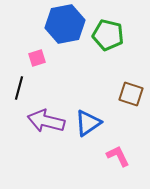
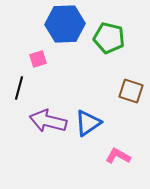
blue hexagon: rotated 9 degrees clockwise
green pentagon: moved 1 px right, 3 px down
pink square: moved 1 px right, 1 px down
brown square: moved 3 px up
purple arrow: moved 2 px right
pink L-shape: rotated 35 degrees counterclockwise
